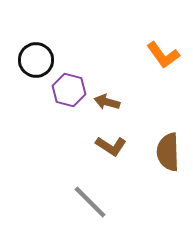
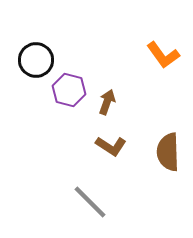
brown arrow: rotated 95 degrees clockwise
